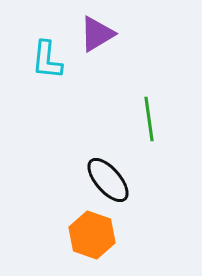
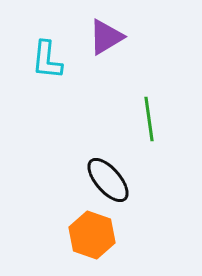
purple triangle: moved 9 px right, 3 px down
